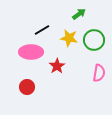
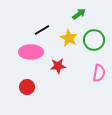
yellow star: rotated 18 degrees clockwise
red star: moved 1 px right; rotated 28 degrees clockwise
